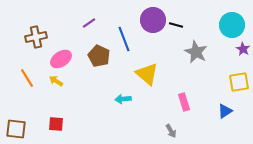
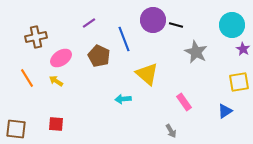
pink ellipse: moved 1 px up
pink rectangle: rotated 18 degrees counterclockwise
